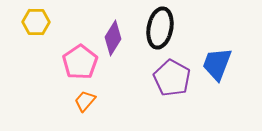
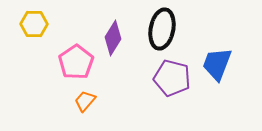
yellow hexagon: moved 2 px left, 2 px down
black ellipse: moved 2 px right, 1 px down
pink pentagon: moved 4 px left
purple pentagon: rotated 15 degrees counterclockwise
